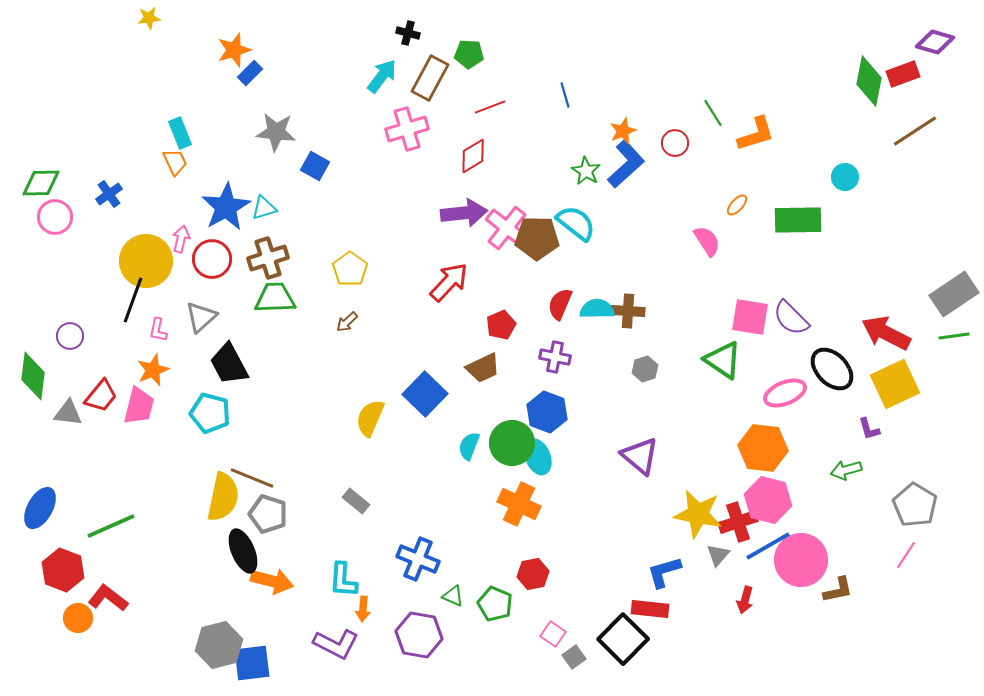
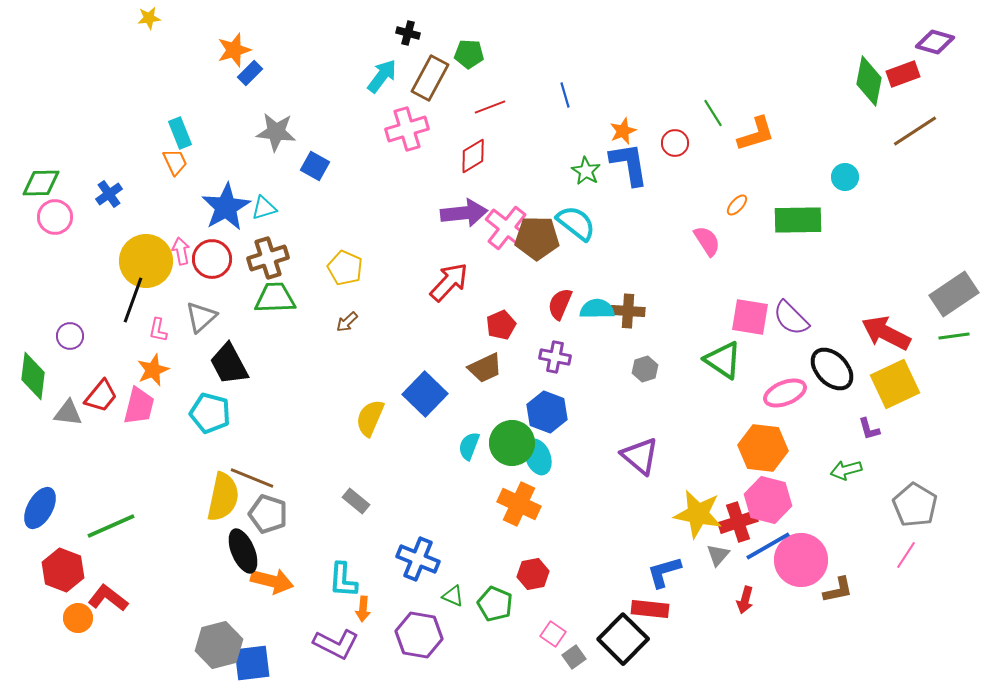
blue L-shape at (626, 164): moved 3 px right; rotated 57 degrees counterclockwise
pink arrow at (181, 239): moved 12 px down; rotated 24 degrees counterclockwise
yellow pentagon at (350, 269): moved 5 px left, 1 px up; rotated 12 degrees counterclockwise
brown trapezoid at (483, 368): moved 2 px right
